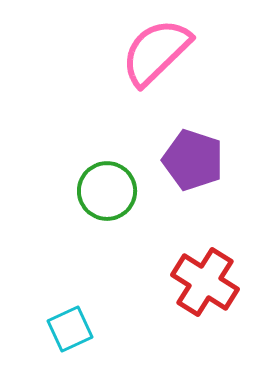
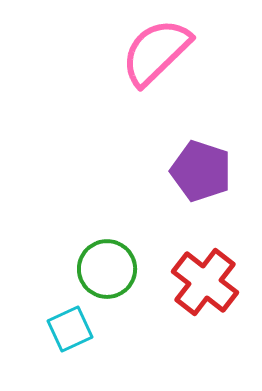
purple pentagon: moved 8 px right, 11 px down
green circle: moved 78 px down
red cross: rotated 6 degrees clockwise
